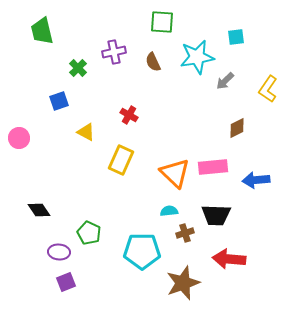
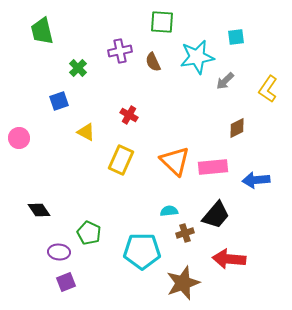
purple cross: moved 6 px right, 1 px up
orange triangle: moved 12 px up
black trapezoid: rotated 52 degrees counterclockwise
